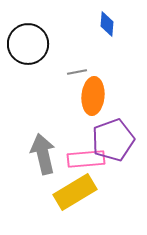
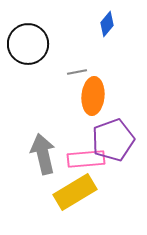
blue diamond: rotated 35 degrees clockwise
